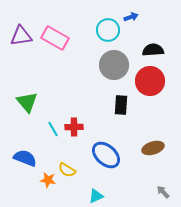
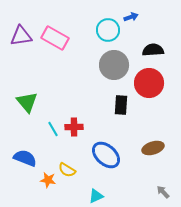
red circle: moved 1 px left, 2 px down
